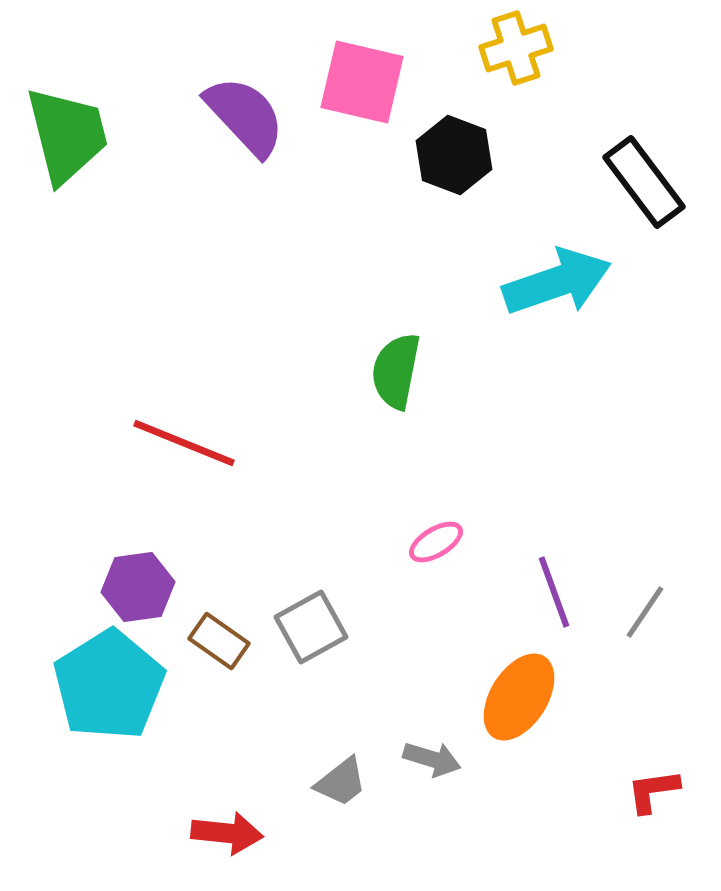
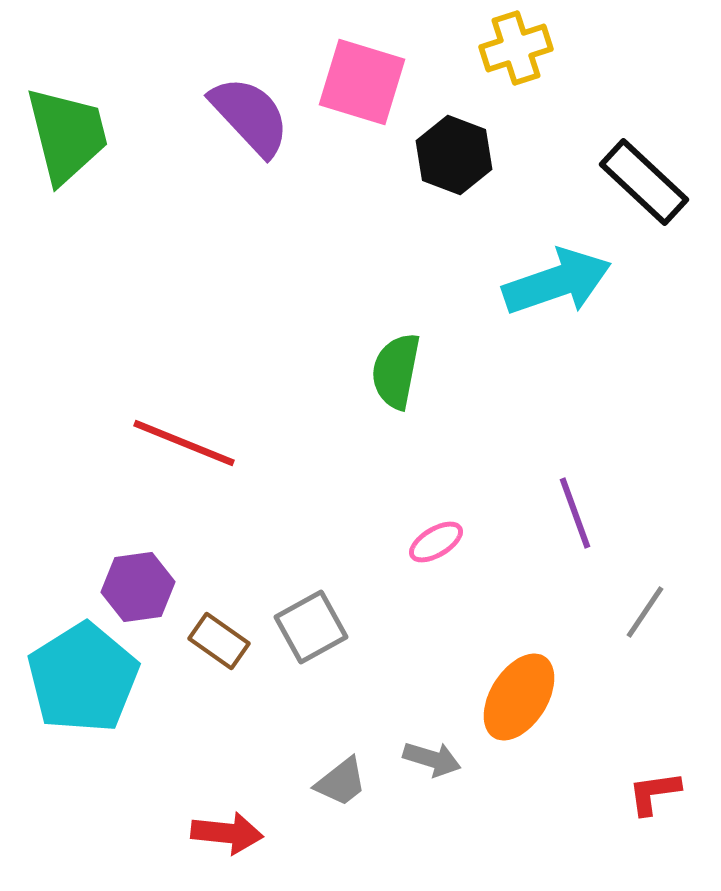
pink square: rotated 4 degrees clockwise
purple semicircle: moved 5 px right
black rectangle: rotated 10 degrees counterclockwise
purple line: moved 21 px right, 79 px up
cyan pentagon: moved 26 px left, 7 px up
red L-shape: moved 1 px right, 2 px down
